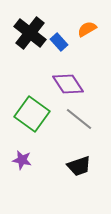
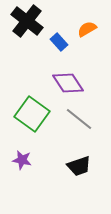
black cross: moved 3 px left, 12 px up
purple diamond: moved 1 px up
